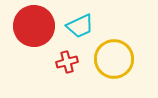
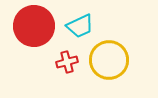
yellow circle: moved 5 px left, 1 px down
